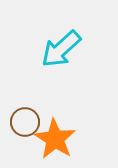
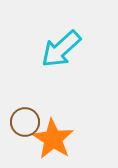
orange star: moved 2 px left
